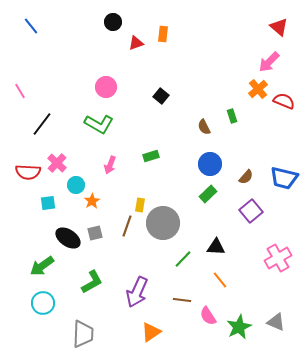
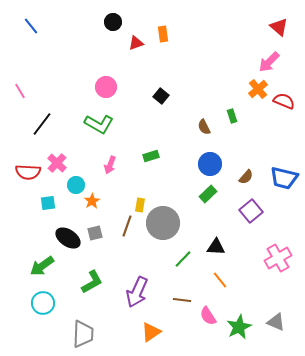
orange rectangle at (163, 34): rotated 14 degrees counterclockwise
